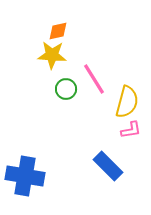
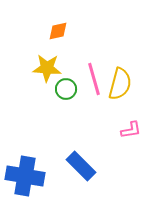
yellow star: moved 5 px left, 13 px down
pink line: rotated 16 degrees clockwise
yellow semicircle: moved 7 px left, 18 px up
blue rectangle: moved 27 px left
